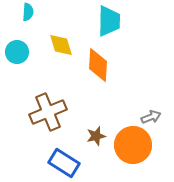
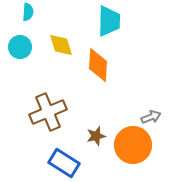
cyan circle: moved 3 px right, 5 px up
